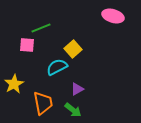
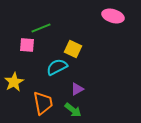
yellow square: rotated 24 degrees counterclockwise
yellow star: moved 2 px up
